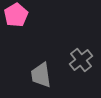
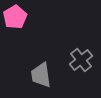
pink pentagon: moved 1 px left, 2 px down
